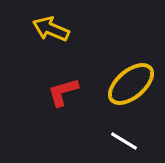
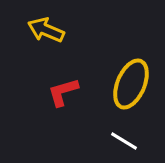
yellow arrow: moved 5 px left, 1 px down
yellow ellipse: rotated 27 degrees counterclockwise
